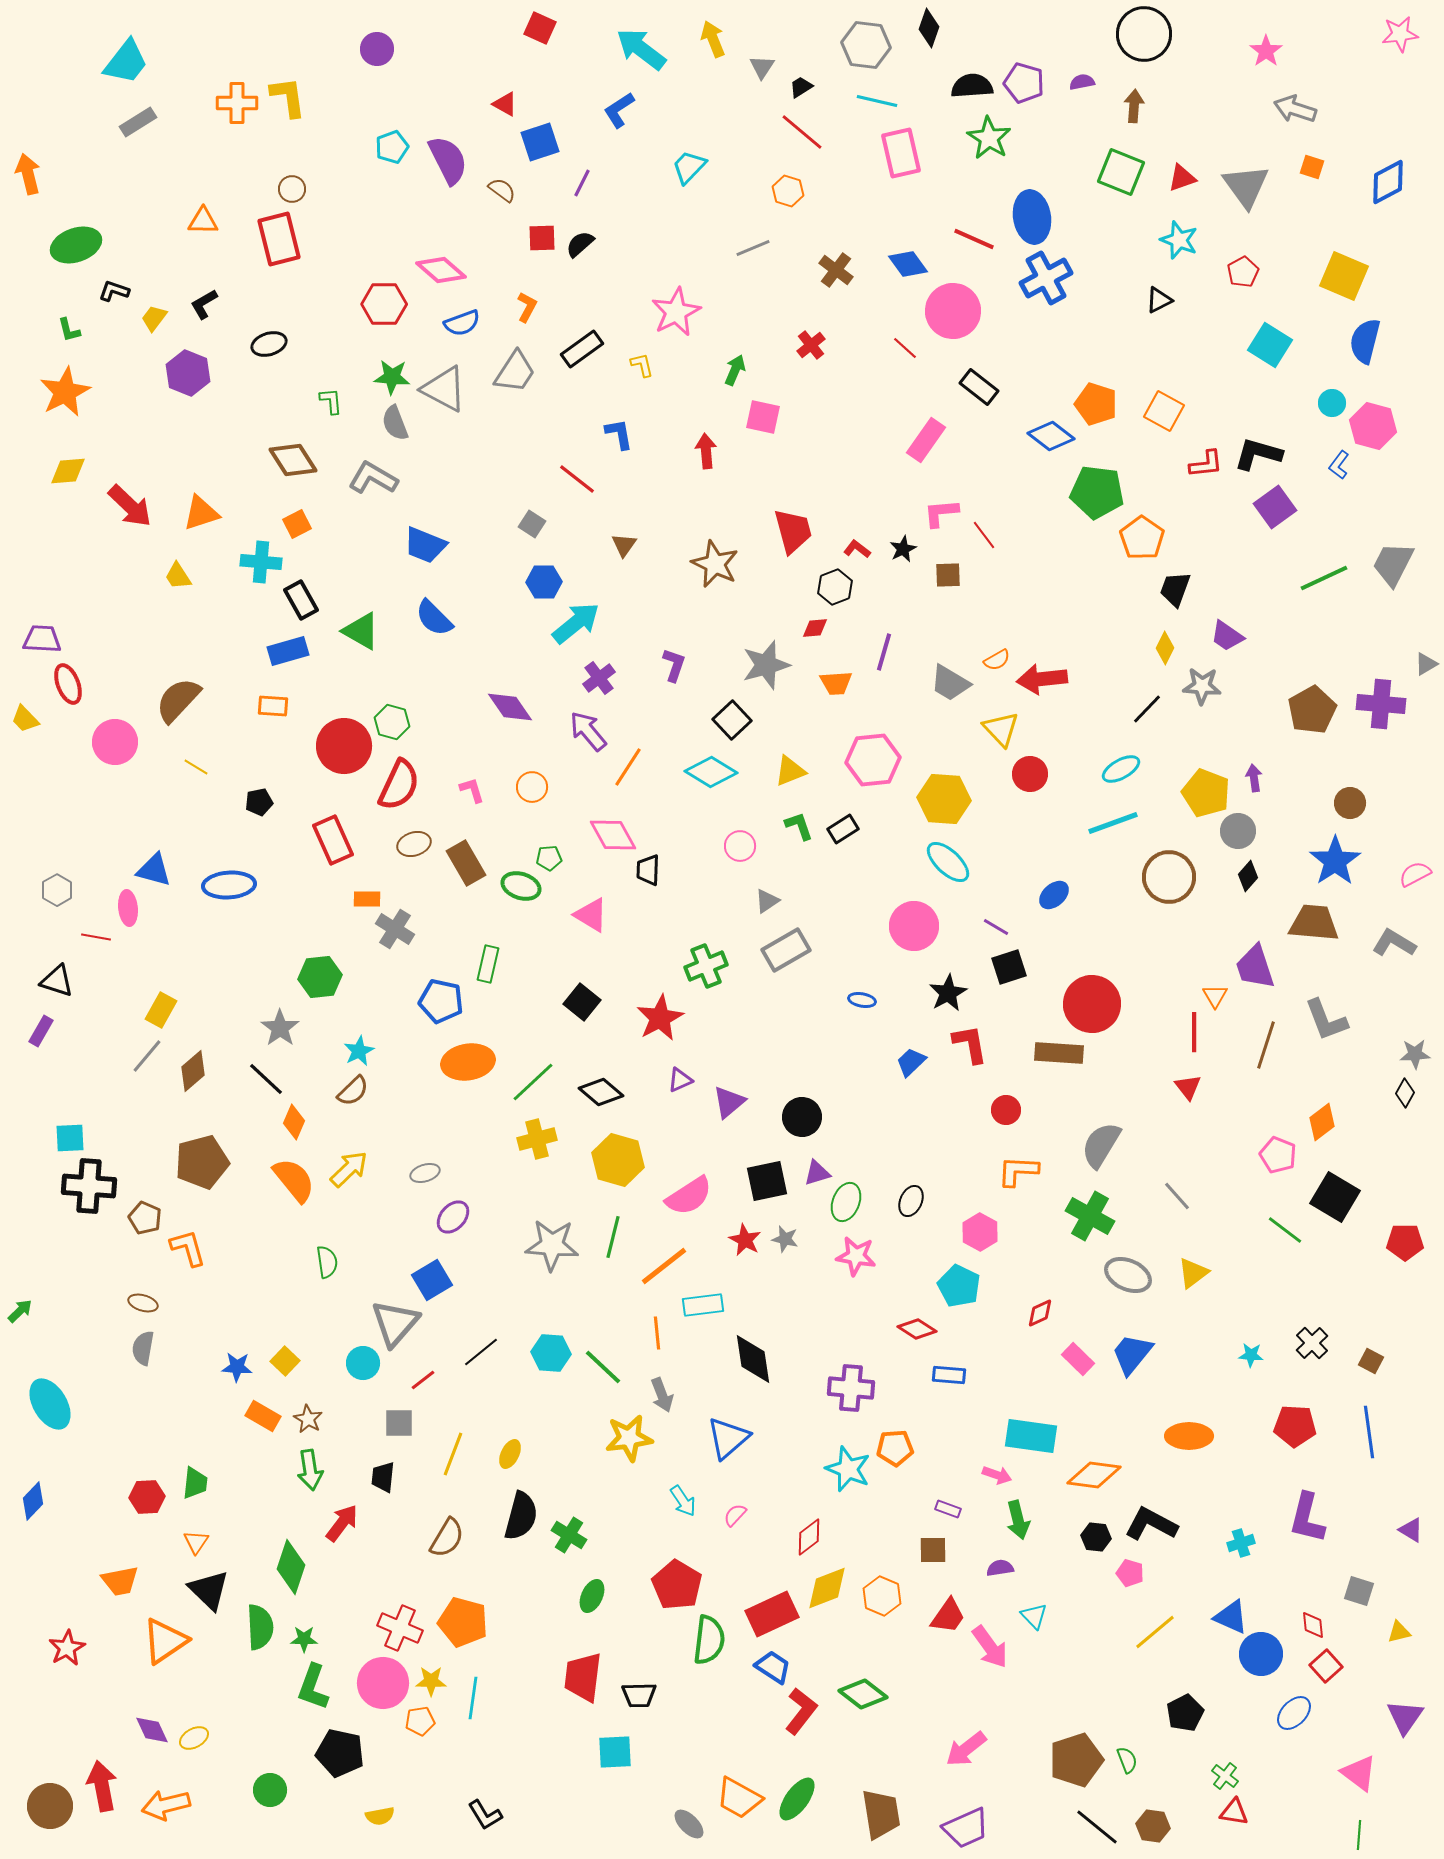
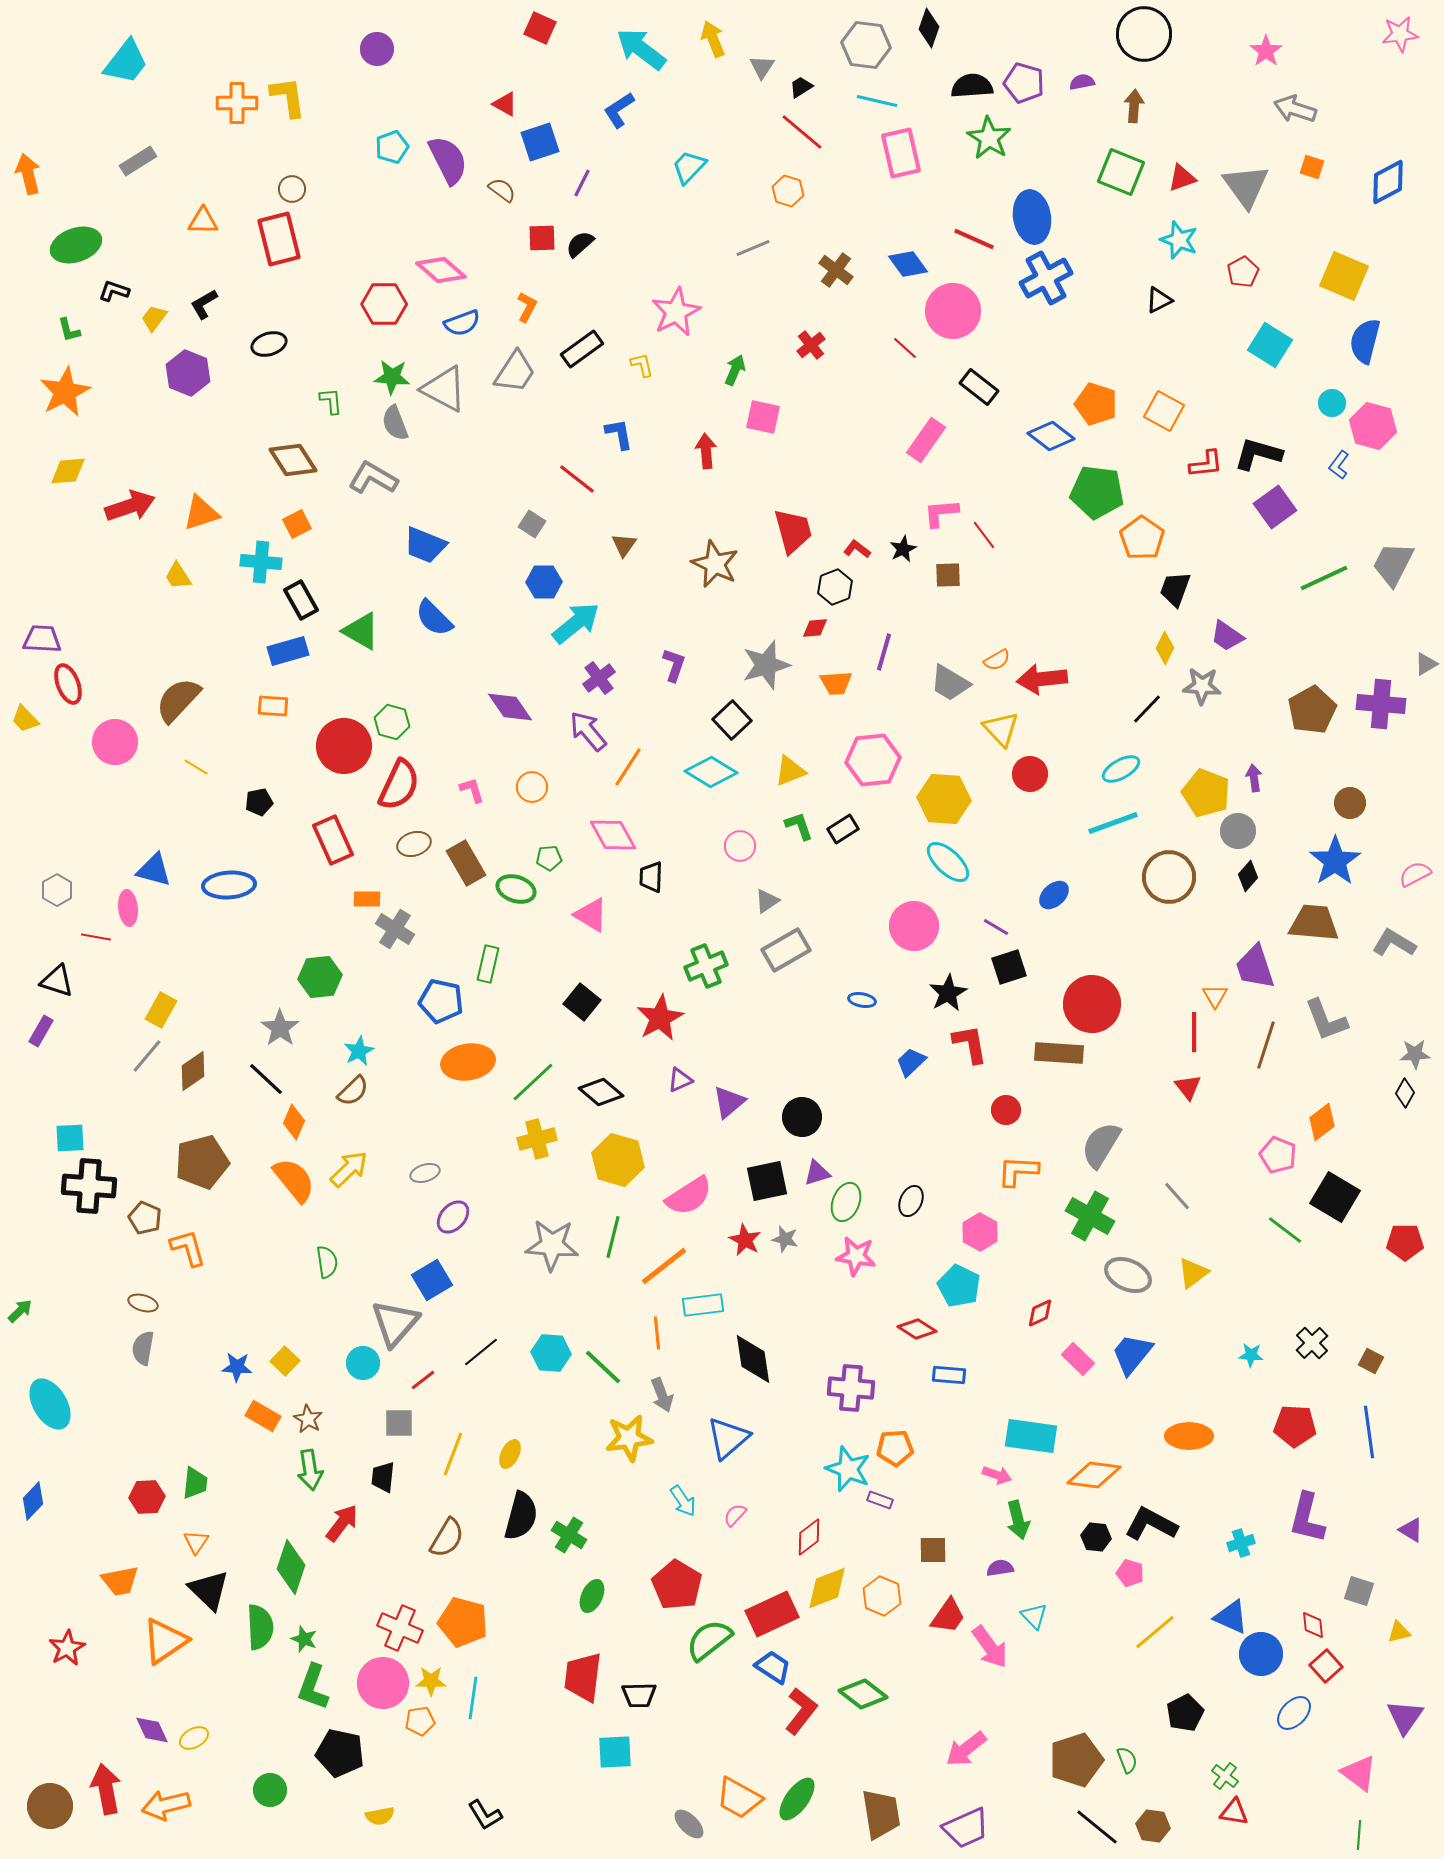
gray rectangle at (138, 122): moved 39 px down
red arrow at (130, 506): rotated 63 degrees counterclockwise
black trapezoid at (648, 870): moved 3 px right, 7 px down
green ellipse at (521, 886): moved 5 px left, 3 px down
brown diamond at (193, 1071): rotated 6 degrees clockwise
purple rectangle at (948, 1509): moved 68 px left, 9 px up
green star at (304, 1639): rotated 20 degrees clockwise
green semicircle at (709, 1640): rotated 135 degrees counterclockwise
red arrow at (102, 1786): moved 4 px right, 3 px down
